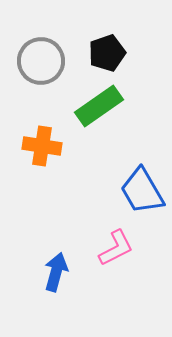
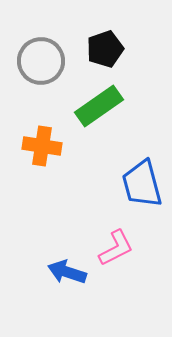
black pentagon: moved 2 px left, 4 px up
blue trapezoid: moved 7 px up; rotated 15 degrees clockwise
blue arrow: moved 11 px right; rotated 87 degrees counterclockwise
